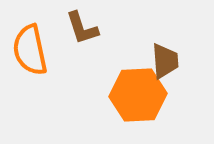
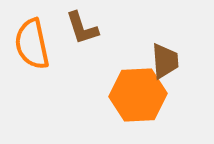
orange semicircle: moved 2 px right, 6 px up
